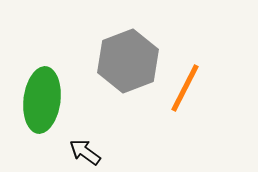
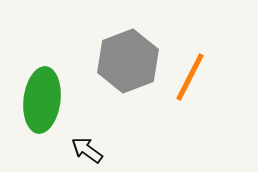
orange line: moved 5 px right, 11 px up
black arrow: moved 2 px right, 2 px up
